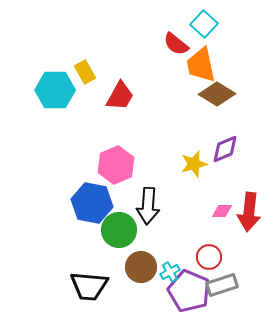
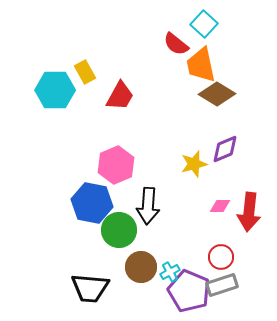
pink diamond: moved 2 px left, 5 px up
red circle: moved 12 px right
black trapezoid: moved 1 px right, 2 px down
